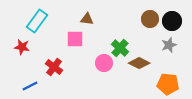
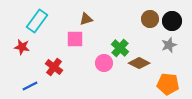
brown triangle: moved 1 px left; rotated 24 degrees counterclockwise
